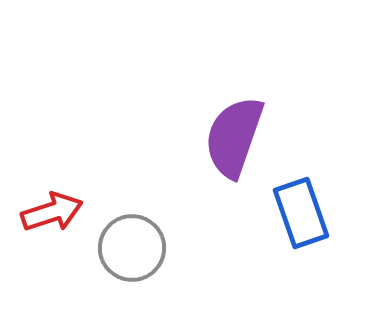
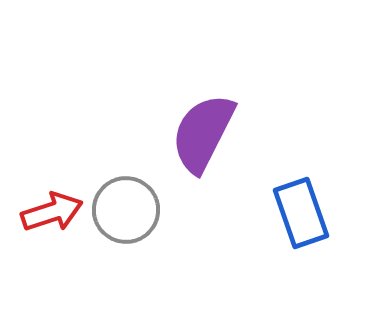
purple semicircle: moved 31 px left, 4 px up; rotated 8 degrees clockwise
gray circle: moved 6 px left, 38 px up
